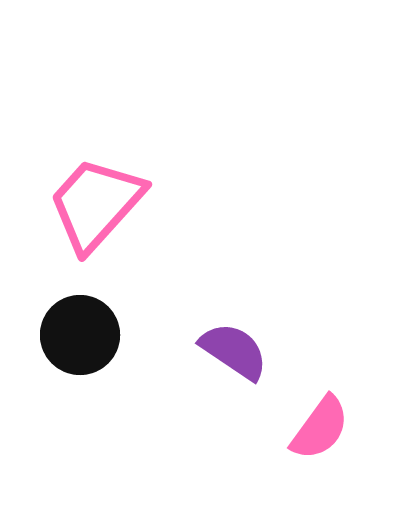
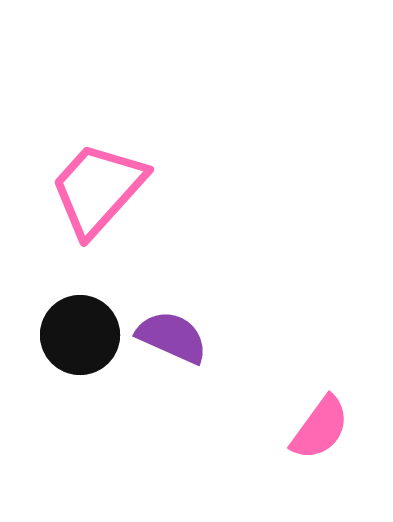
pink trapezoid: moved 2 px right, 15 px up
purple semicircle: moved 62 px left, 14 px up; rotated 10 degrees counterclockwise
